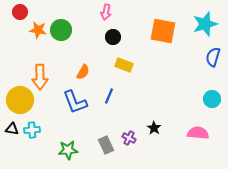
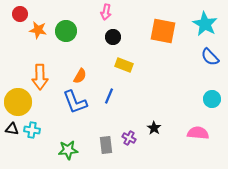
red circle: moved 2 px down
cyan star: rotated 25 degrees counterclockwise
green circle: moved 5 px right, 1 px down
blue semicircle: moved 3 px left; rotated 60 degrees counterclockwise
orange semicircle: moved 3 px left, 4 px down
yellow circle: moved 2 px left, 2 px down
cyan cross: rotated 14 degrees clockwise
gray rectangle: rotated 18 degrees clockwise
